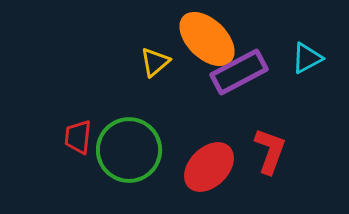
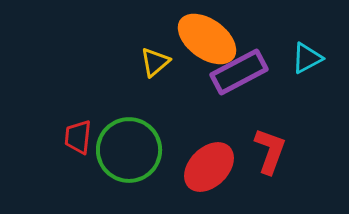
orange ellipse: rotated 8 degrees counterclockwise
